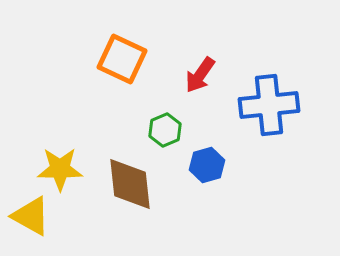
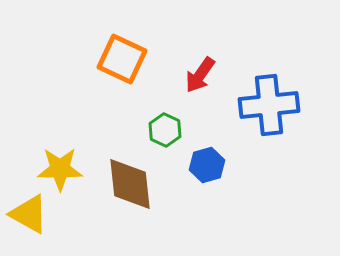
green hexagon: rotated 12 degrees counterclockwise
yellow triangle: moved 2 px left, 2 px up
